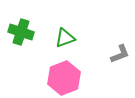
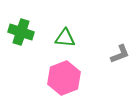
green triangle: rotated 25 degrees clockwise
